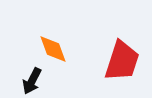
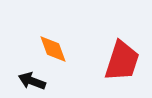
black arrow: rotated 84 degrees clockwise
